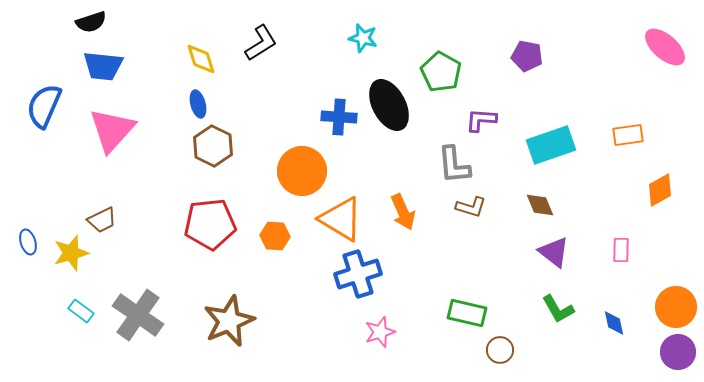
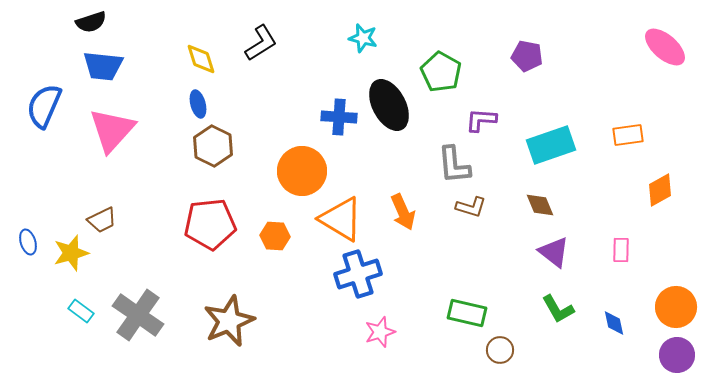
purple circle at (678, 352): moved 1 px left, 3 px down
